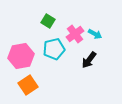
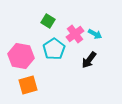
cyan pentagon: rotated 20 degrees counterclockwise
pink hexagon: rotated 20 degrees clockwise
orange square: rotated 18 degrees clockwise
